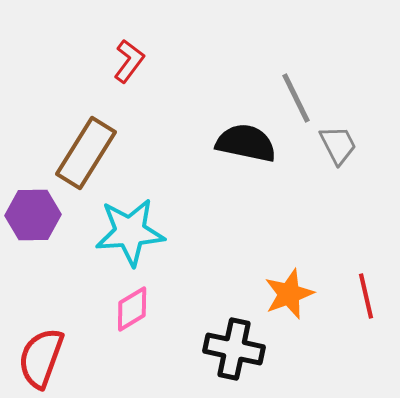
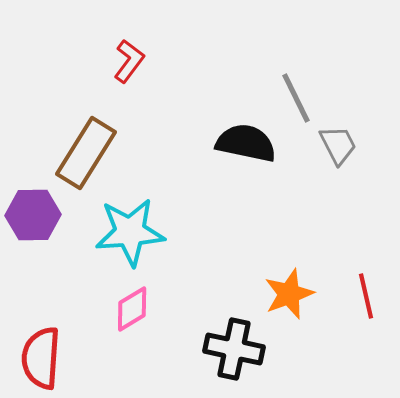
red semicircle: rotated 16 degrees counterclockwise
